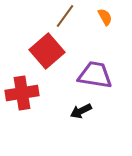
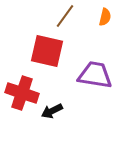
orange semicircle: rotated 42 degrees clockwise
red square: rotated 36 degrees counterclockwise
red cross: rotated 28 degrees clockwise
black arrow: moved 29 px left
